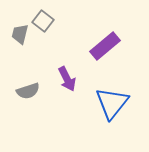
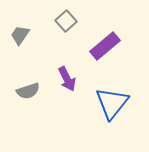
gray square: moved 23 px right; rotated 10 degrees clockwise
gray trapezoid: moved 1 px down; rotated 20 degrees clockwise
